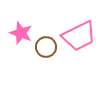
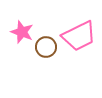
pink star: moved 1 px right, 1 px up
